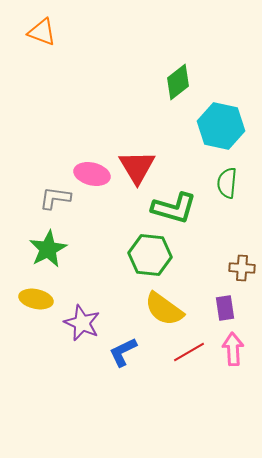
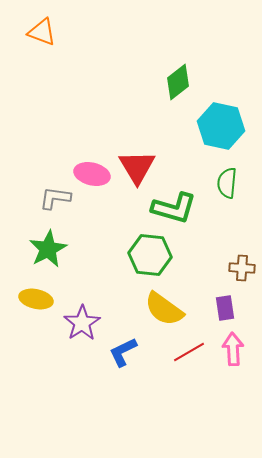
purple star: rotated 15 degrees clockwise
